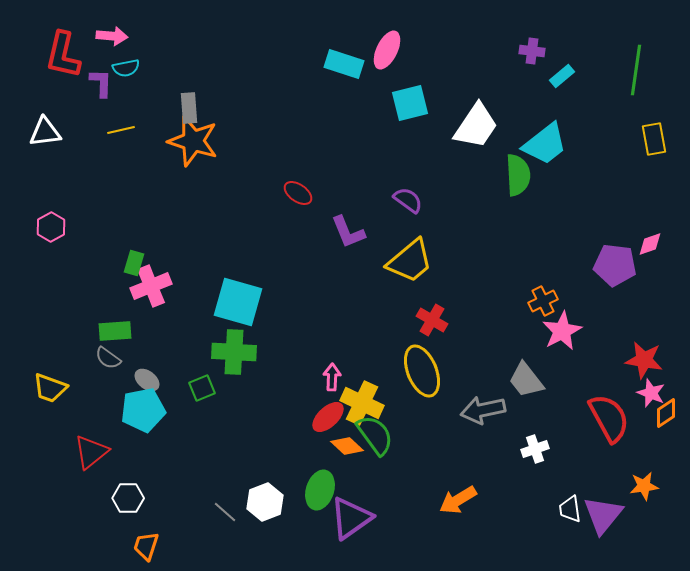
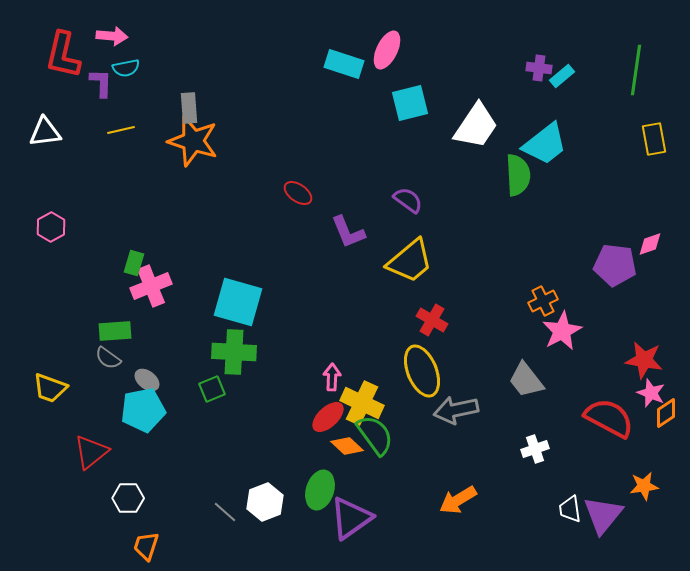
purple cross at (532, 51): moved 7 px right, 17 px down
green square at (202, 388): moved 10 px right, 1 px down
gray arrow at (483, 410): moved 27 px left
red semicircle at (609, 418): rotated 33 degrees counterclockwise
